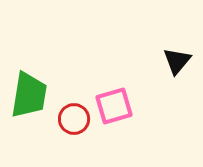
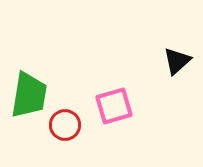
black triangle: rotated 8 degrees clockwise
red circle: moved 9 px left, 6 px down
